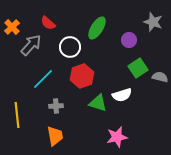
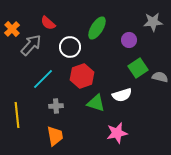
gray star: rotated 24 degrees counterclockwise
orange cross: moved 2 px down
green triangle: moved 2 px left
pink star: moved 4 px up
